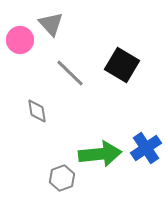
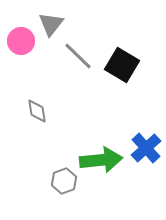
gray triangle: rotated 20 degrees clockwise
pink circle: moved 1 px right, 1 px down
gray line: moved 8 px right, 17 px up
blue cross: rotated 8 degrees counterclockwise
green arrow: moved 1 px right, 6 px down
gray hexagon: moved 2 px right, 3 px down
